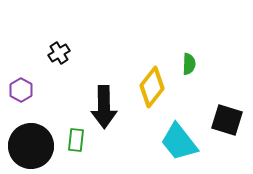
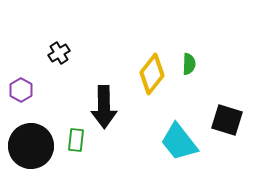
yellow diamond: moved 13 px up
